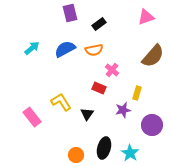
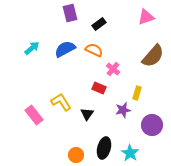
orange semicircle: rotated 144 degrees counterclockwise
pink cross: moved 1 px right, 1 px up
pink rectangle: moved 2 px right, 2 px up
